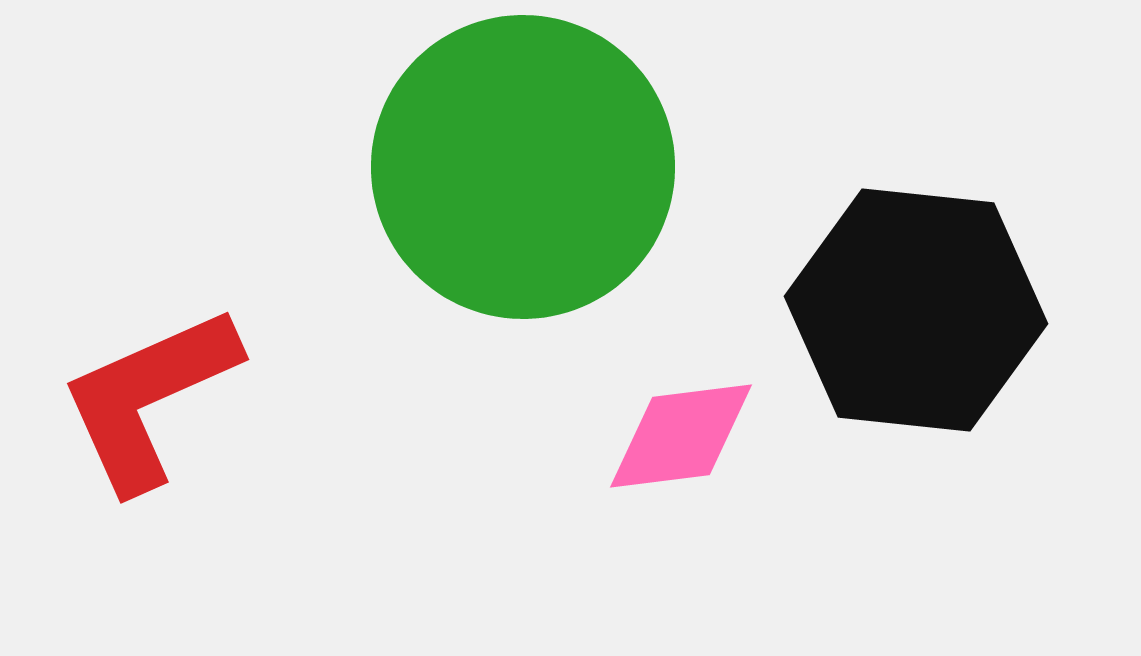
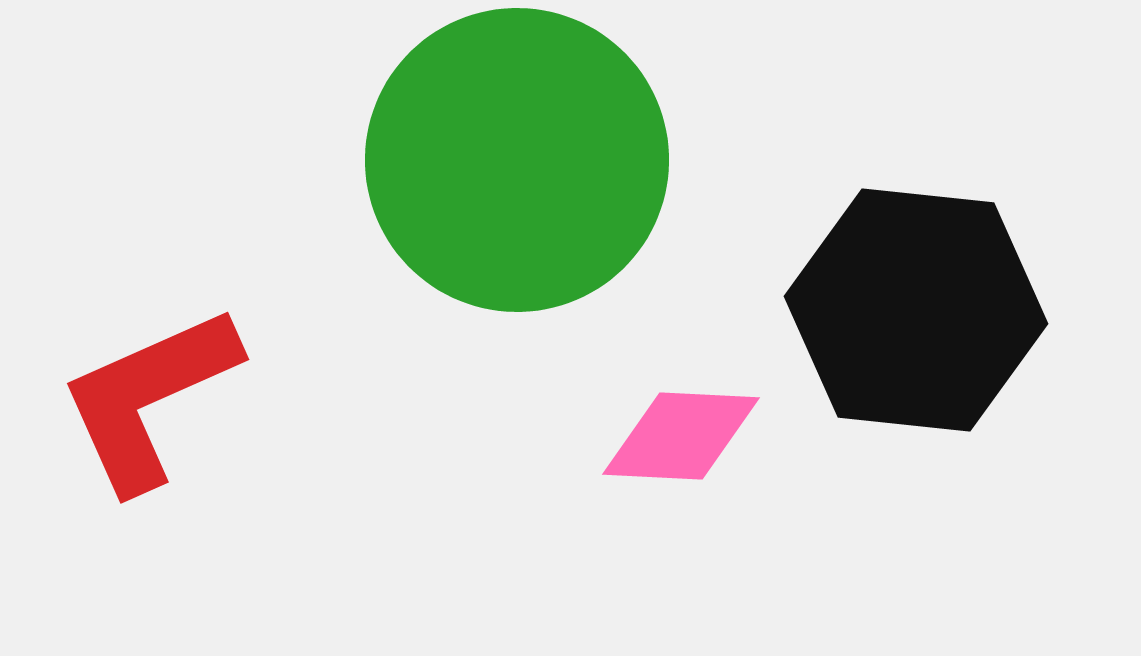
green circle: moved 6 px left, 7 px up
pink diamond: rotated 10 degrees clockwise
